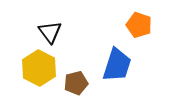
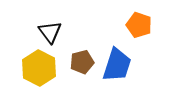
brown pentagon: moved 6 px right, 21 px up
